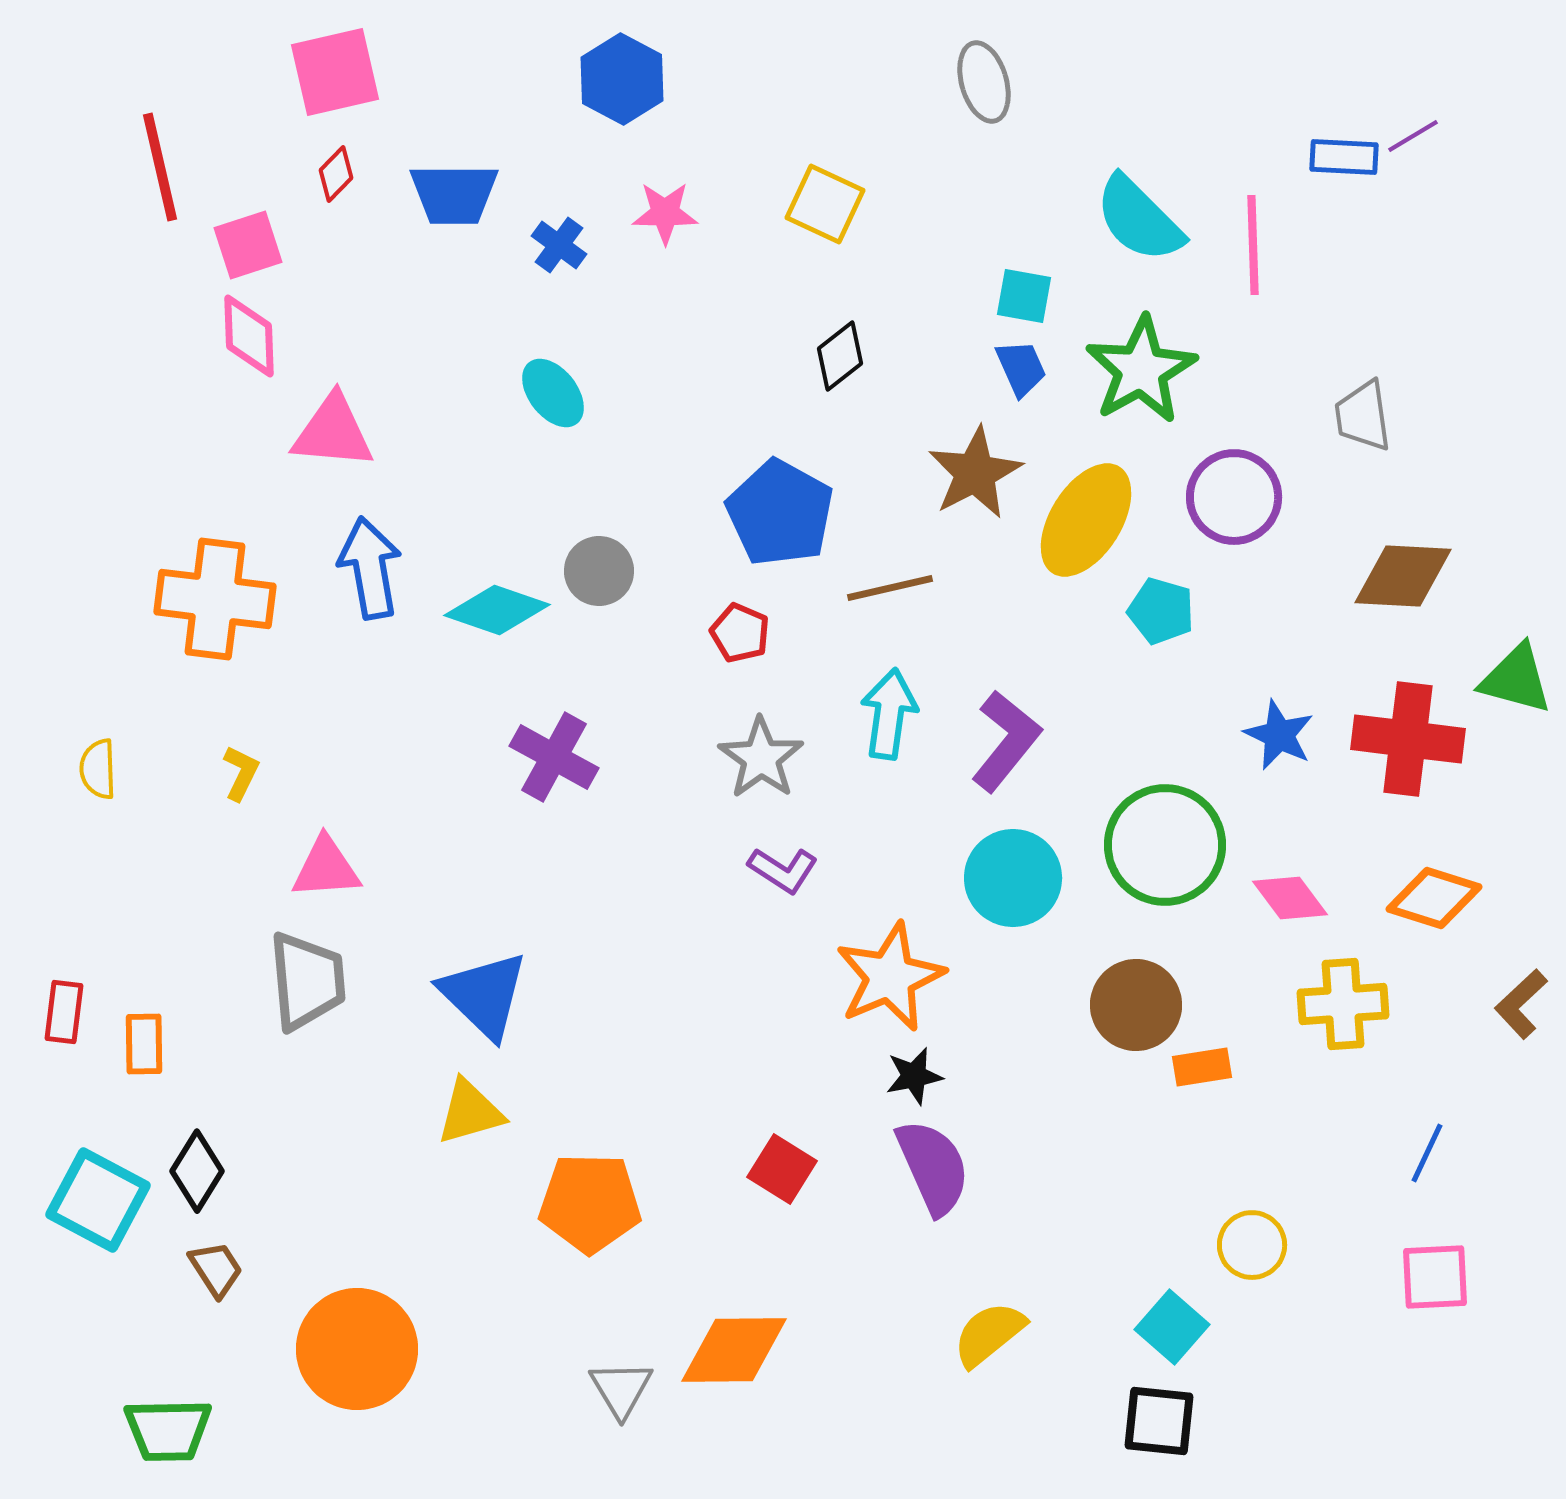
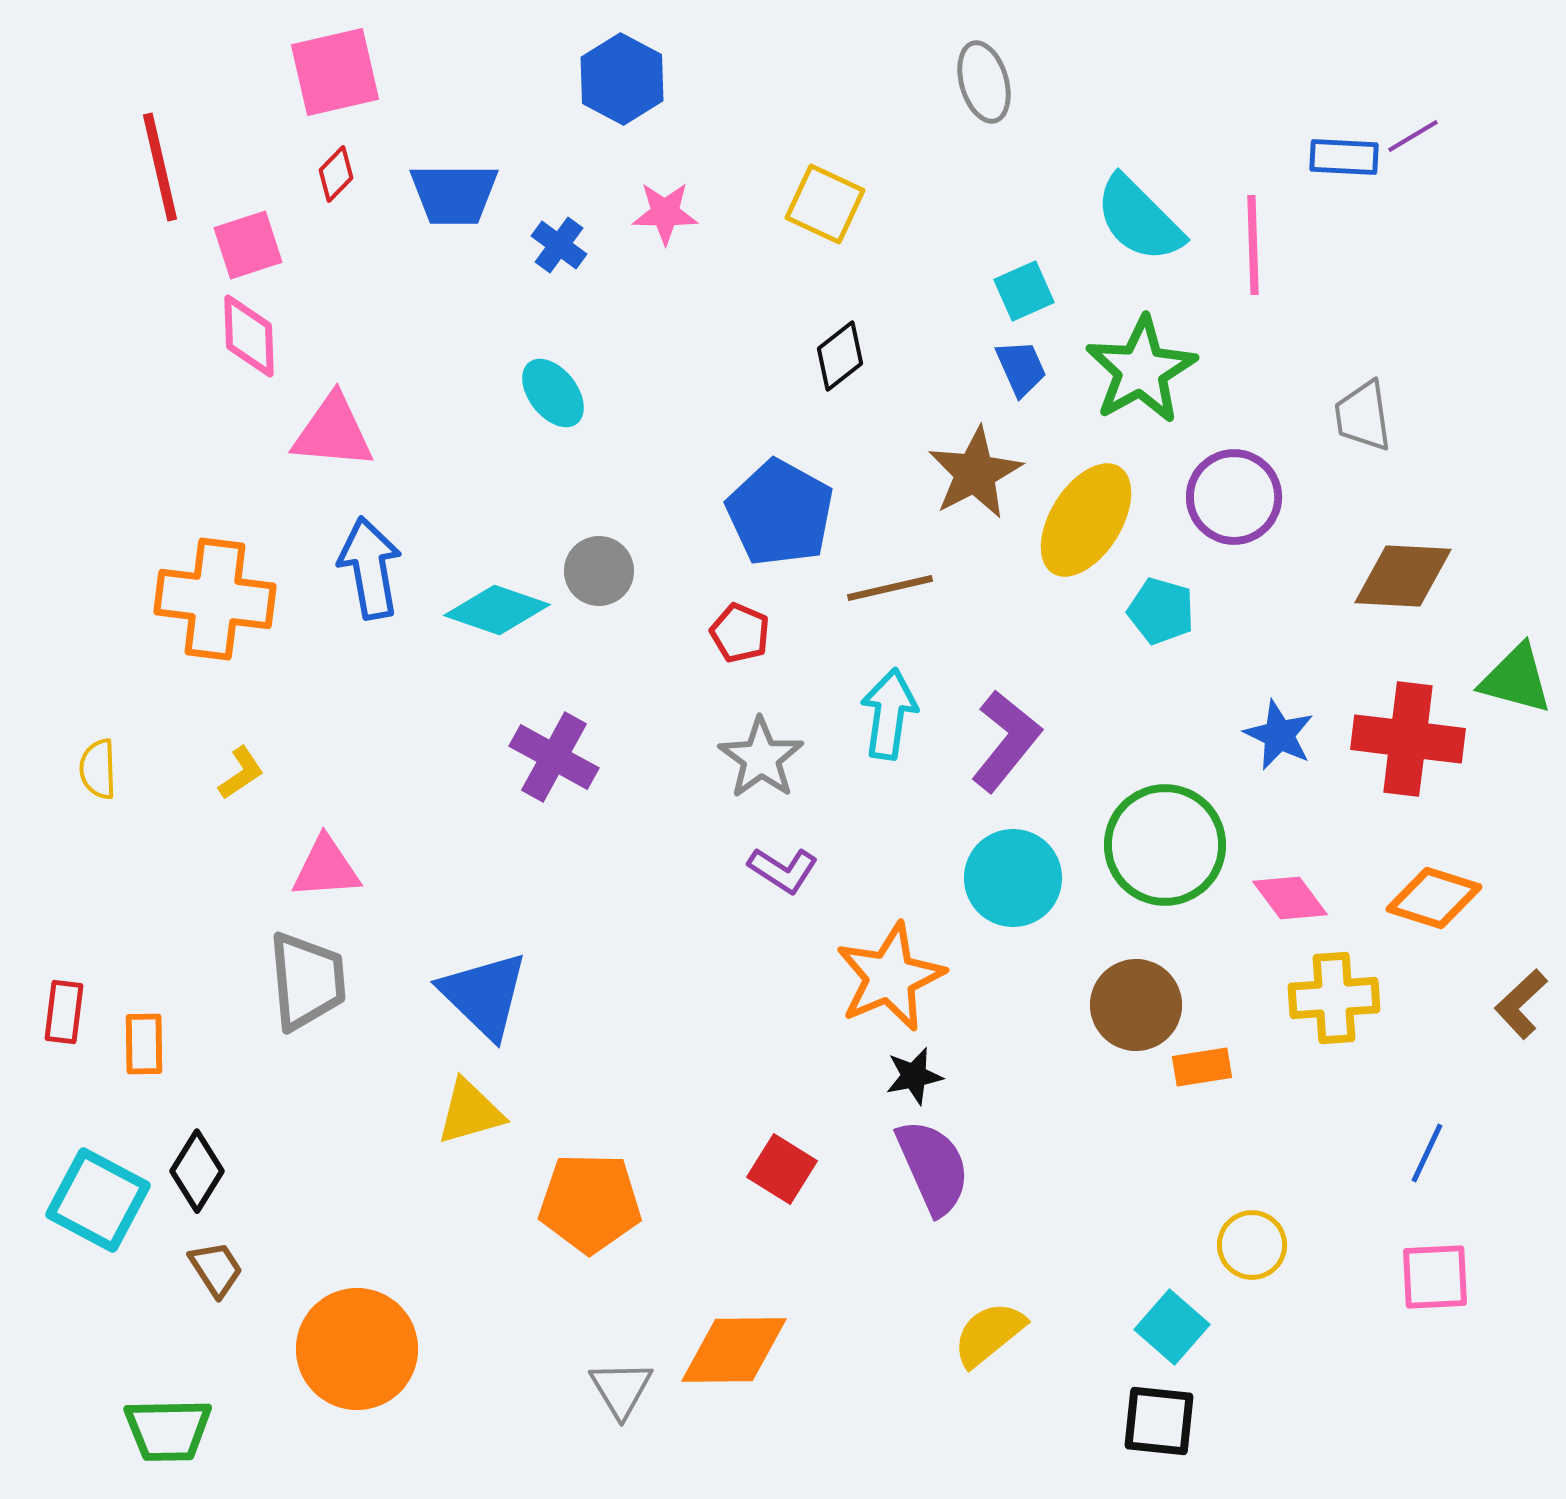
cyan square at (1024, 296): moved 5 px up; rotated 34 degrees counterclockwise
yellow L-shape at (241, 773): rotated 30 degrees clockwise
yellow cross at (1343, 1004): moved 9 px left, 6 px up
